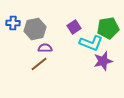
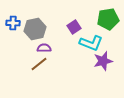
green pentagon: moved 9 px up
purple semicircle: moved 1 px left
